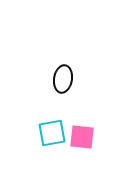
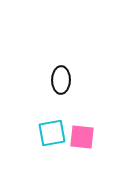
black ellipse: moved 2 px left, 1 px down; rotated 8 degrees counterclockwise
